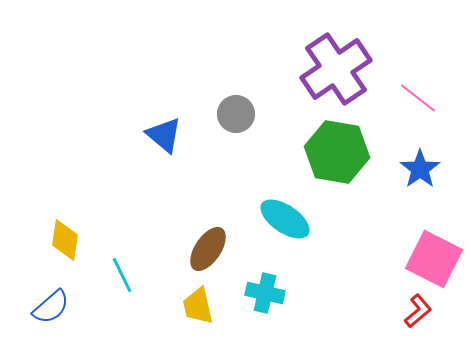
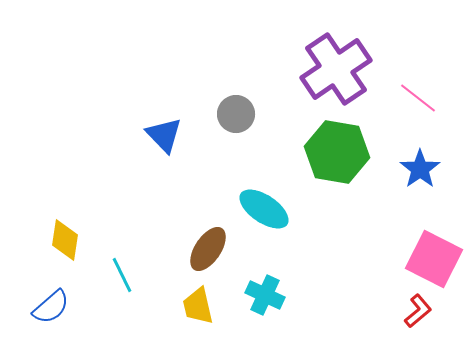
blue triangle: rotated 6 degrees clockwise
cyan ellipse: moved 21 px left, 10 px up
cyan cross: moved 2 px down; rotated 12 degrees clockwise
